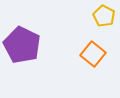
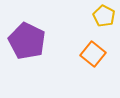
purple pentagon: moved 5 px right, 4 px up
